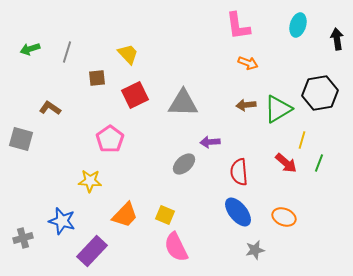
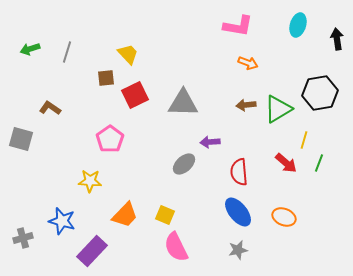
pink L-shape: rotated 72 degrees counterclockwise
brown square: moved 9 px right
yellow line: moved 2 px right
gray star: moved 17 px left
